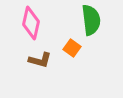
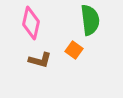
green semicircle: moved 1 px left
orange square: moved 2 px right, 2 px down
